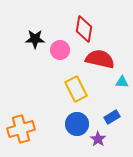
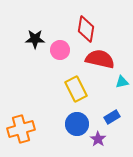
red diamond: moved 2 px right
cyan triangle: rotated 16 degrees counterclockwise
